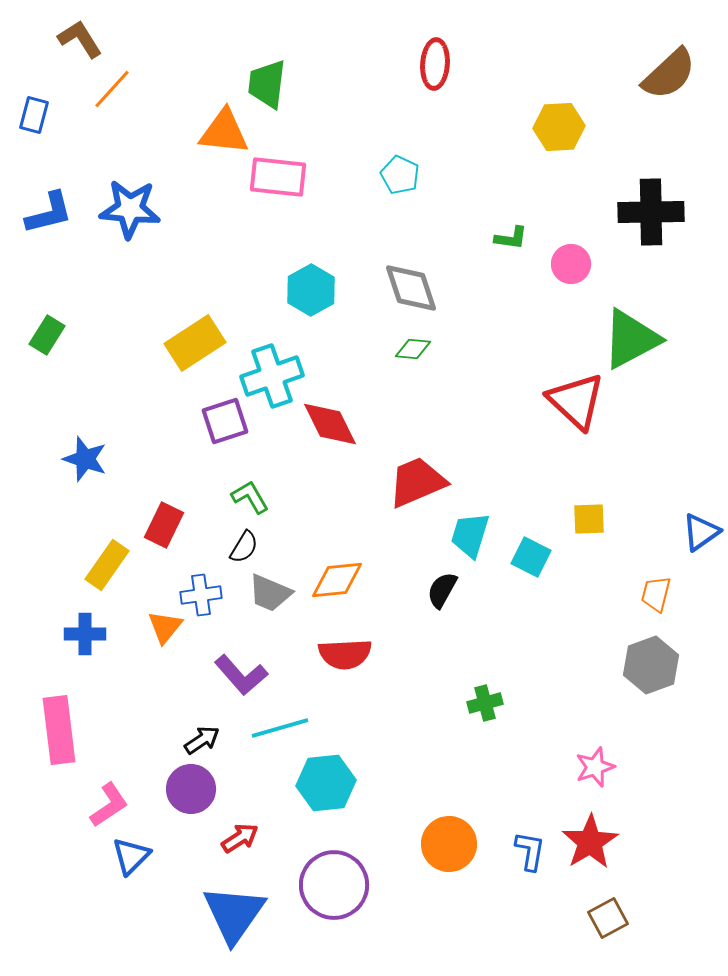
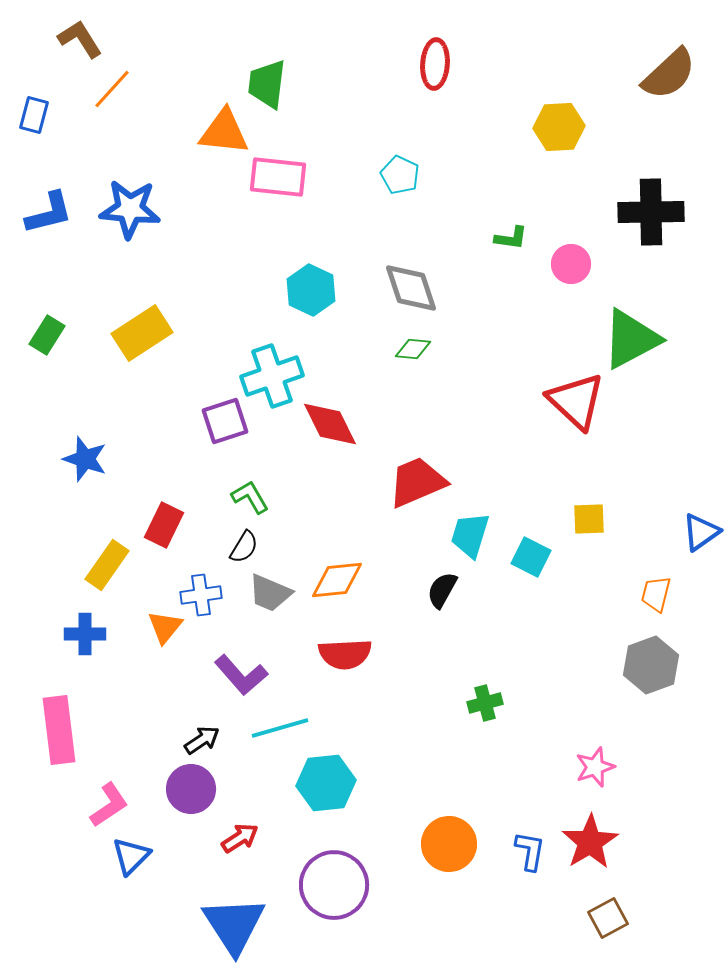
cyan hexagon at (311, 290): rotated 6 degrees counterclockwise
yellow rectangle at (195, 343): moved 53 px left, 10 px up
blue triangle at (234, 914): moved 11 px down; rotated 8 degrees counterclockwise
